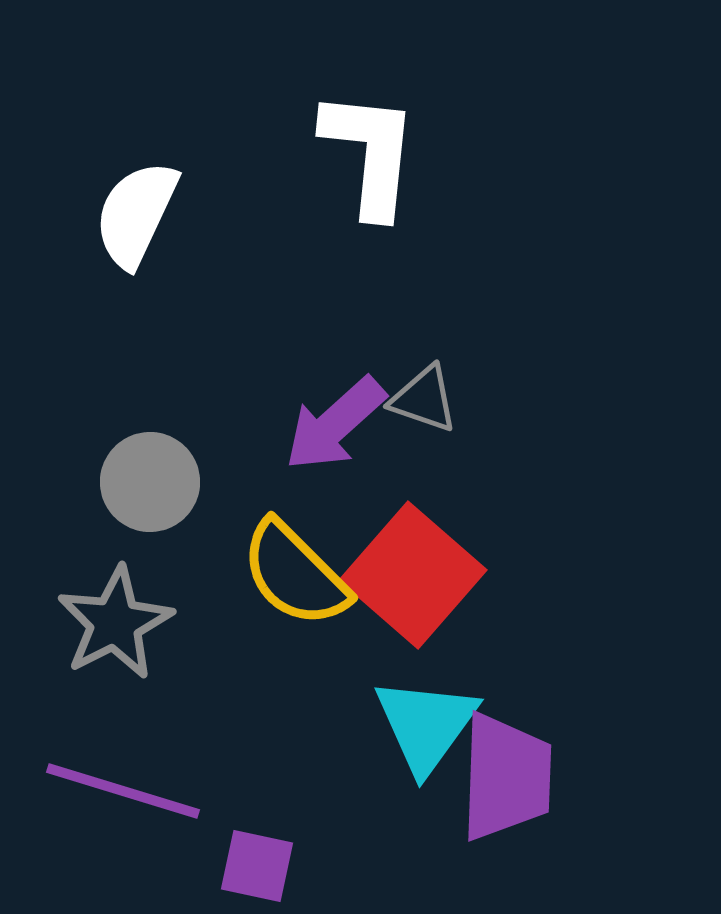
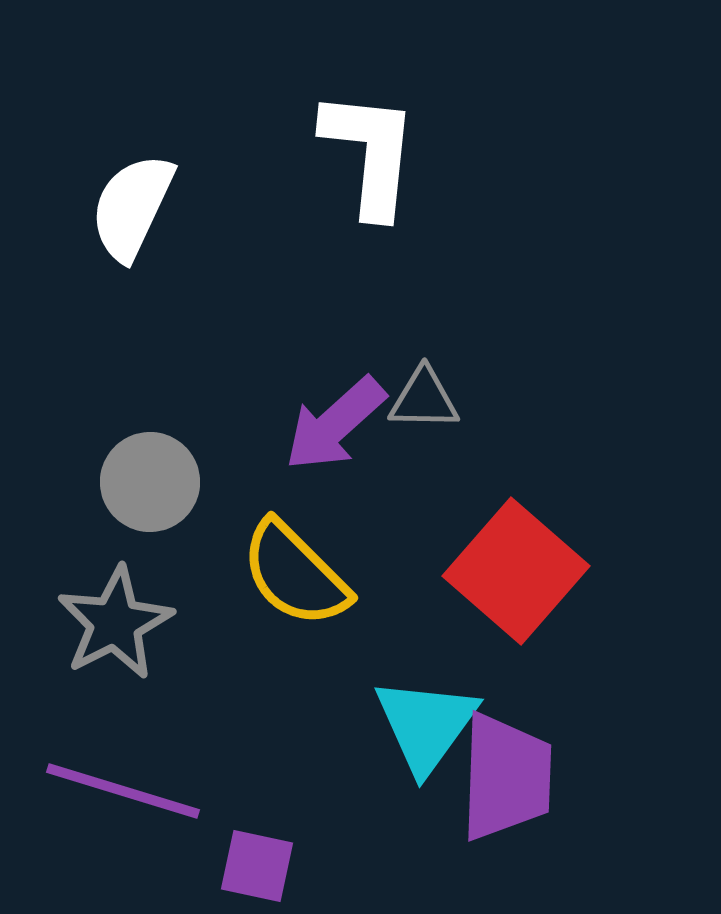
white semicircle: moved 4 px left, 7 px up
gray triangle: rotated 18 degrees counterclockwise
red square: moved 103 px right, 4 px up
